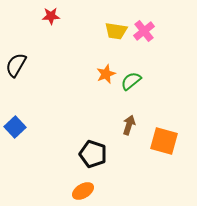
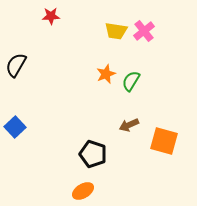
green semicircle: rotated 20 degrees counterclockwise
brown arrow: rotated 132 degrees counterclockwise
